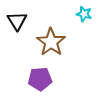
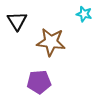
brown star: rotated 28 degrees counterclockwise
purple pentagon: moved 1 px left, 3 px down
